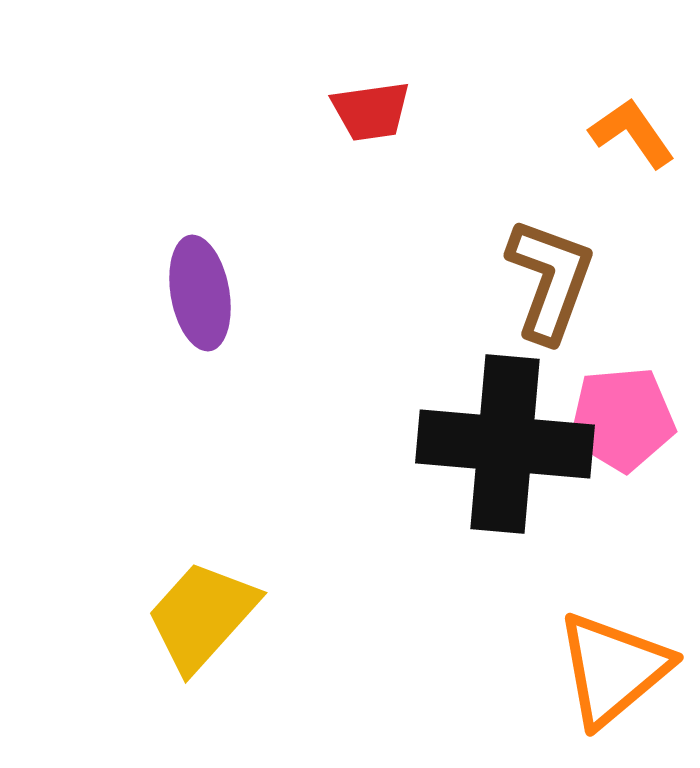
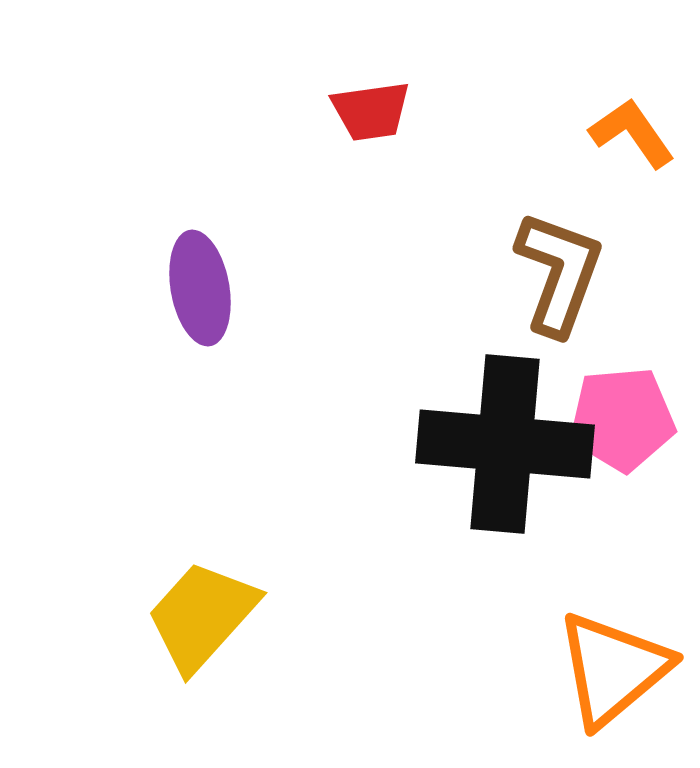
brown L-shape: moved 9 px right, 7 px up
purple ellipse: moved 5 px up
